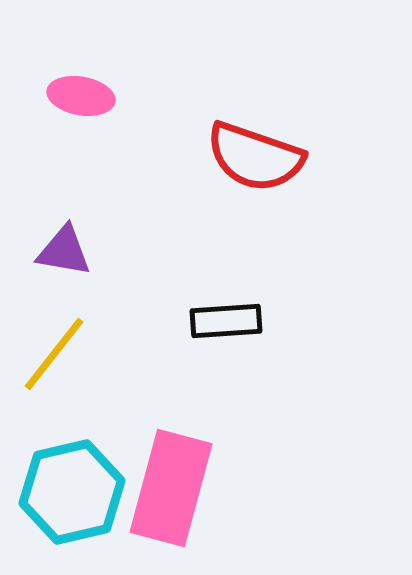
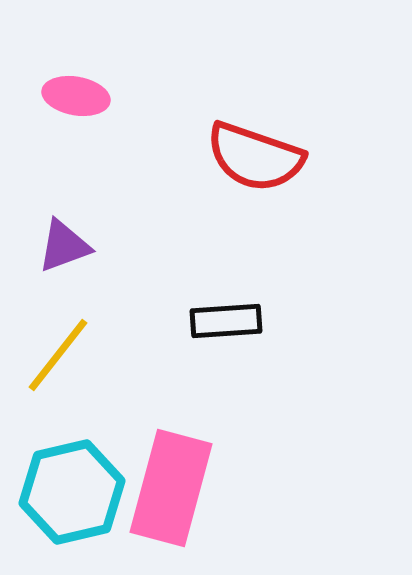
pink ellipse: moved 5 px left
purple triangle: moved 5 px up; rotated 30 degrees counterclockwise
yellow line: moved 4 px right, 1 px down
